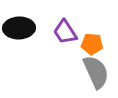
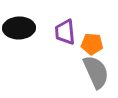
purple trapezoid: rotated 28 degrees clockwise
